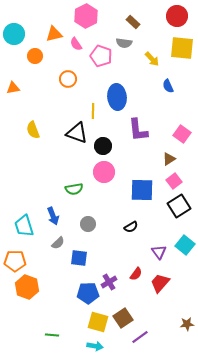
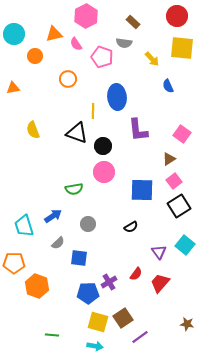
pink pentagon at (101, 56): moved 1 px right, 1 px down
blue arrow at (53, 216): rotated 102 degrees counterclockwise
orange pentagon at (15, 261): moved 1 px left, 2 px down
orange hexagon at (27, 287): moved 10 px right, 1 px up
brown star at (187, 324): rotated 16 degrees clockwise
